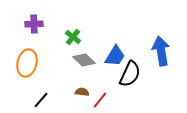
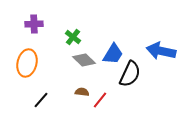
blue arrow: rotated 68 degrees counterclockwise
blue trapezoid: moved 2 px left, 2 px up
